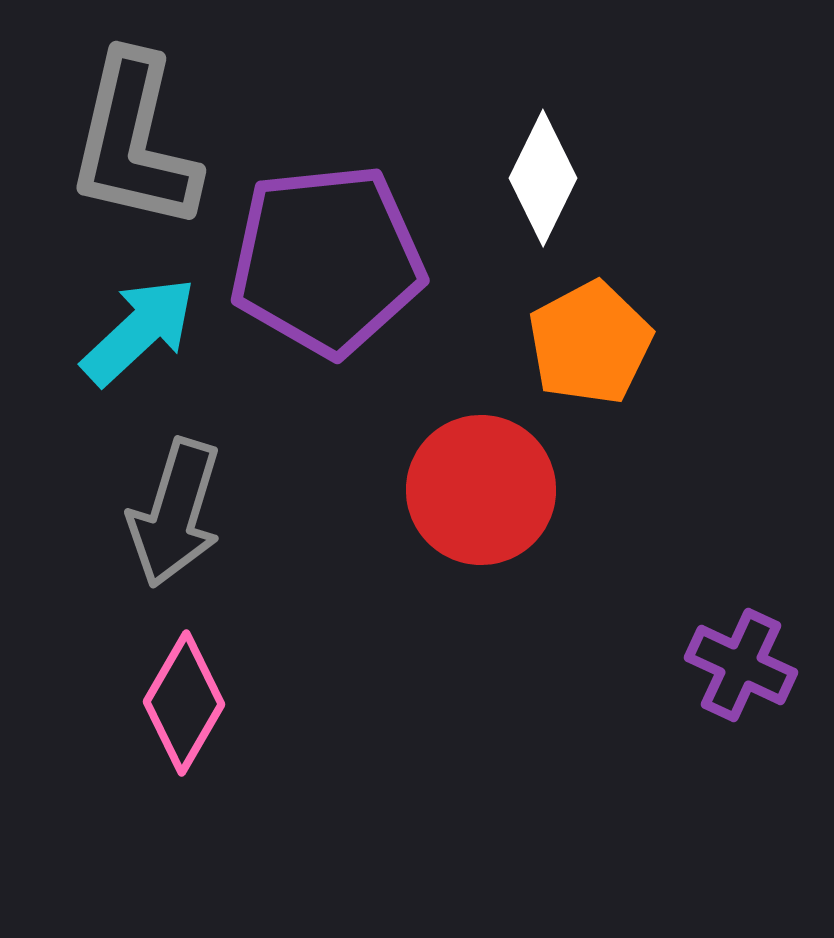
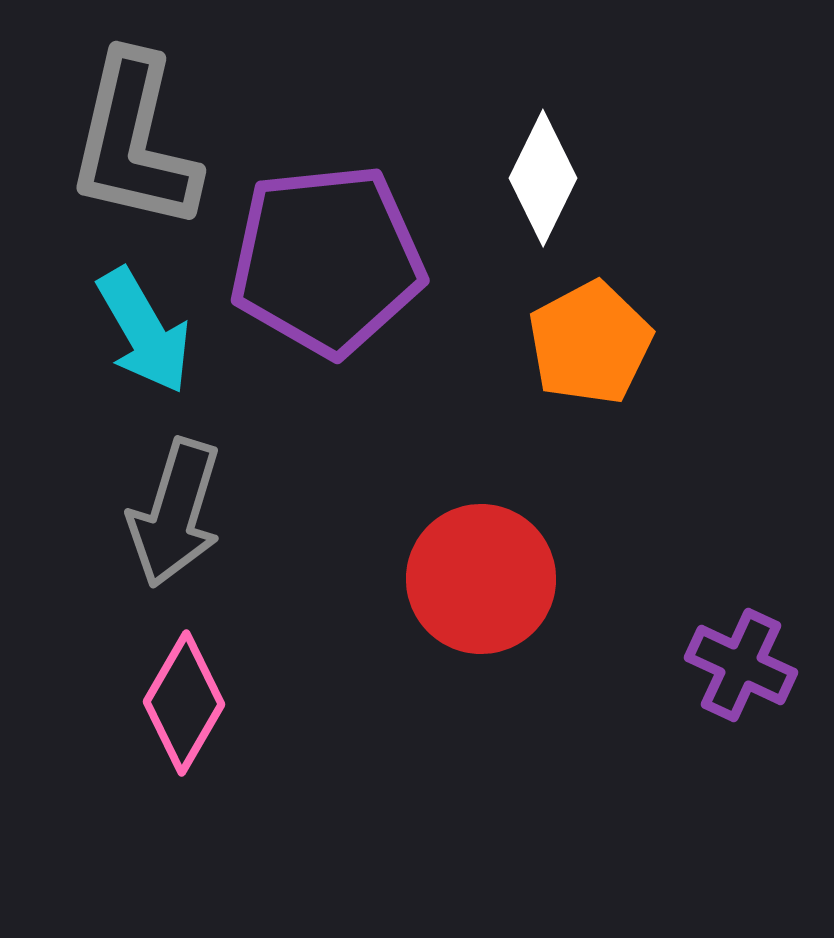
cyan arrow: moved 5 px right; rotated 103 degrees clockwise
red circle: moved 89 px down
